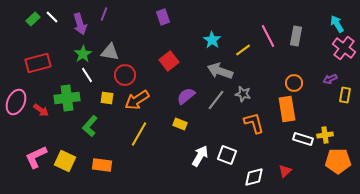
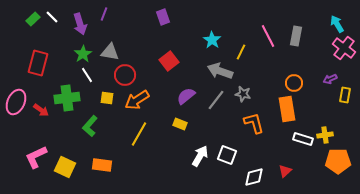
yellow line at (243, 50): moved 2 px left, 2 px down; rotated 28 degrees counterclockwise
red rectangle at (38, 63): rotated 60 degrees counterclockwise
yellow square at (65, 161): moved 6 px down
